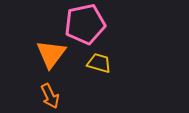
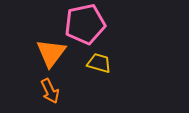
orange triangle: moved 1 px up
orange arrow: moved 5 px up
